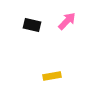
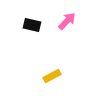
yellow rectangle: rotated 18 degrees counterclockwise
